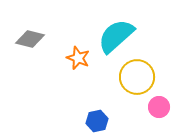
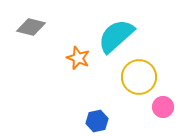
gray diamond: moved 1 px right, 12 px up
yellow circle: moved 2 px right
pink circle: moved 4 px right
